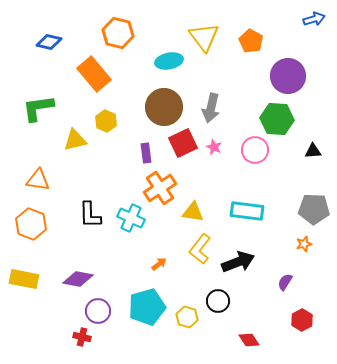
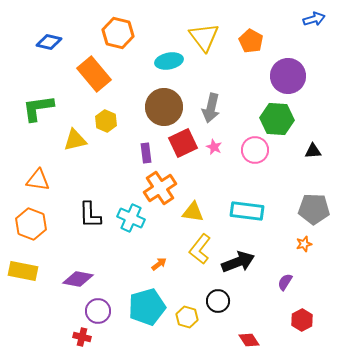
yellow rectangle at (24, 279): moved 1 px left, 8 px up
